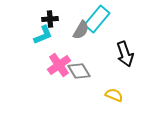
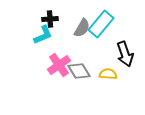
cyan rectangle: moved 4 px right, 5 px down
gray semicircle: moved 1 px right, 2 px up
yellow semicircle: moved 6 px left, 21 px up; rotated 18 degrees counterclockwise
